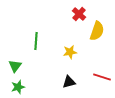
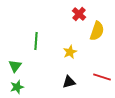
yellow star: rotated 16 degrees counterclockwise
green star: moved 1 px left
